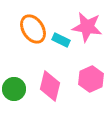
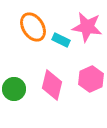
orange ellipse: moved 2 px up
pink diamond: moved 2 px right, 1 px up
